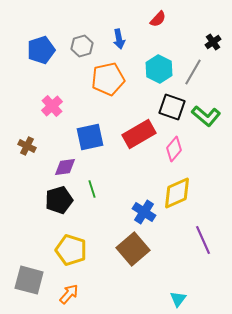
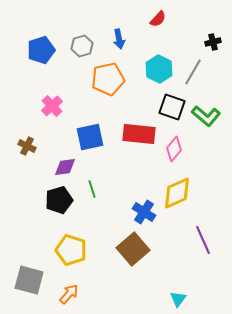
black cross: rotated 21 degrees clockwise
red rectangle: rotated 36 degrees clockwise
